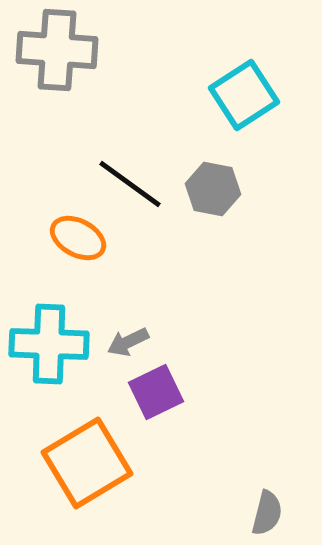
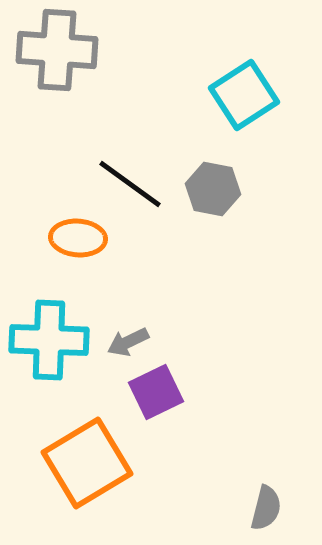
orange ellipse: rotated 24 degrees counterclockwise
cyan cross: moved 4 px up
gray semicircle: moved 1 px left, 5 px up
